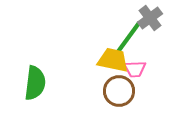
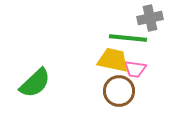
gray cross: rotated 25 degrees clockwise
green line: rotated 60 degrees clockwise
pink trapezoid: rotated 10 degrees clockwise
green semicircle: rotated 40 degrees clockwise
